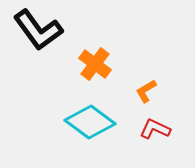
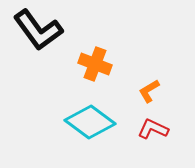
orange cross: rotated 16 degrees counterclockwise
orange L-shape: moved 3 px right
red L-shape: moved 2 px left
